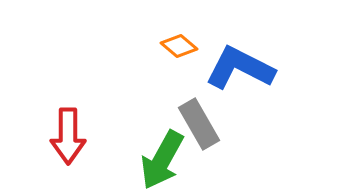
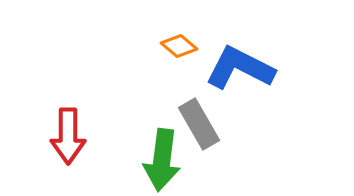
green arrow: rotated 22 degrees counterclockwise
